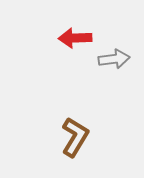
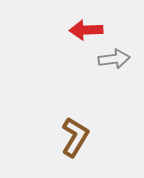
red arrow: moved 11 px right, 8 px up
